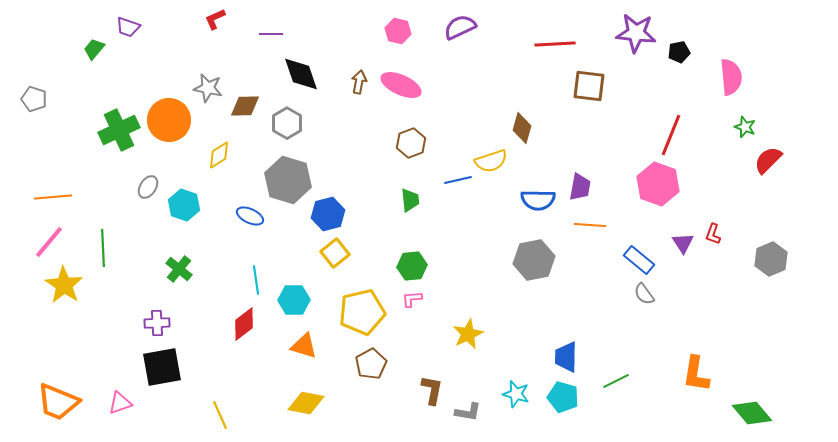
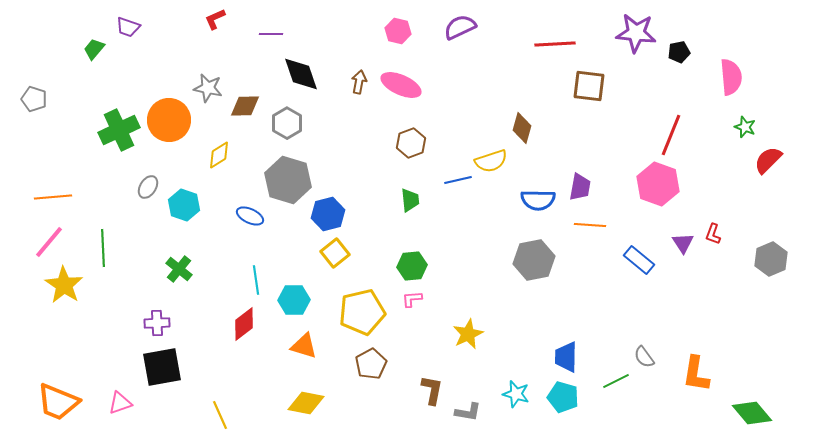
gray semicircle at (644, 294): moved 63 px down
